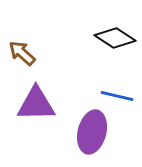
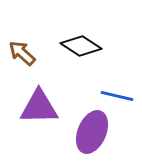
black diamond: moved 34 px left, 8 px down
purple triangle: moved 3 px right, 3 px down
purple ellipse: rotated 9 degrees clockwise
